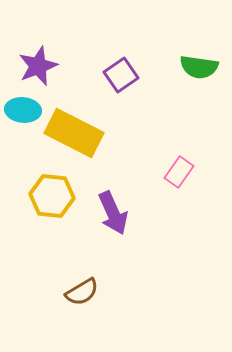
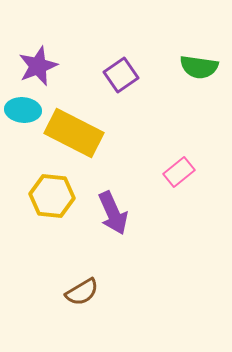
pink rectangle: rotated 16 degrees clockwise
